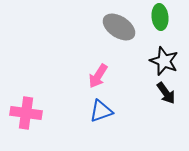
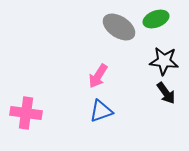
green ellipse: moved 4 px left, 2 px down; rotated 75 degrees clockwise
black star: rotated 16 degrees counterclockwise
